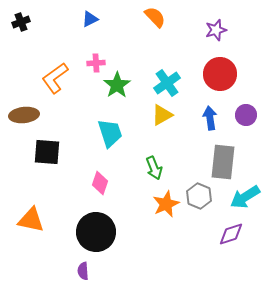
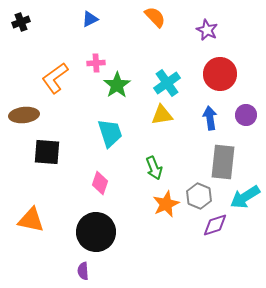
purple star: moved 9 px left; rotated 30 degrees counterclockwise
yellow triangle: rotated 20 degrees clockwise
purple diamond: moved 16 px left, 9 px up
